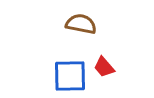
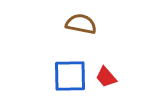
red trapezoid: moved 2 px right, 10 px down
